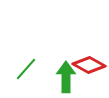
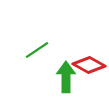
green line: moved 11 px right, 19 px up; rotated 15 degrees clockwise
